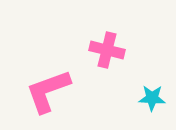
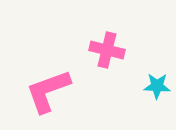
cyan star: moved 5 px right, 12 px up
